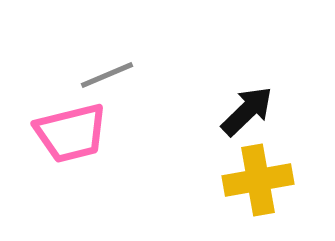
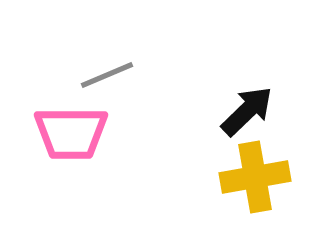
pink trapezoid: rotated 14 degrees clockwise
yellow cross: moved 3 px left, 3 px up
